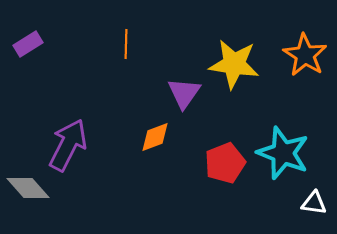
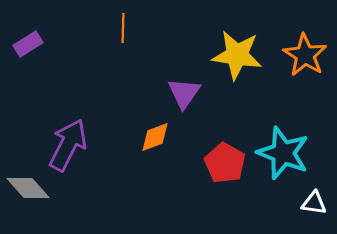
orange line: moved 3 px left, 16 px up
yellow star: moved 3 px right, 9 px up
red pentagon: rotated 21 degrees counterclockwise
